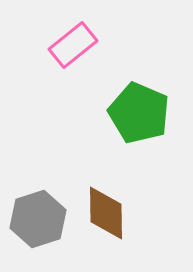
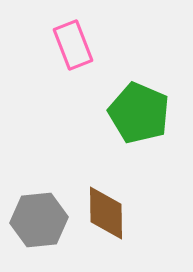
pink rectangle: rotated 72 degrees counterclockwise
gray hexagon: moved 1 px right, 1 px down; rotated 12 degrees clockwise
